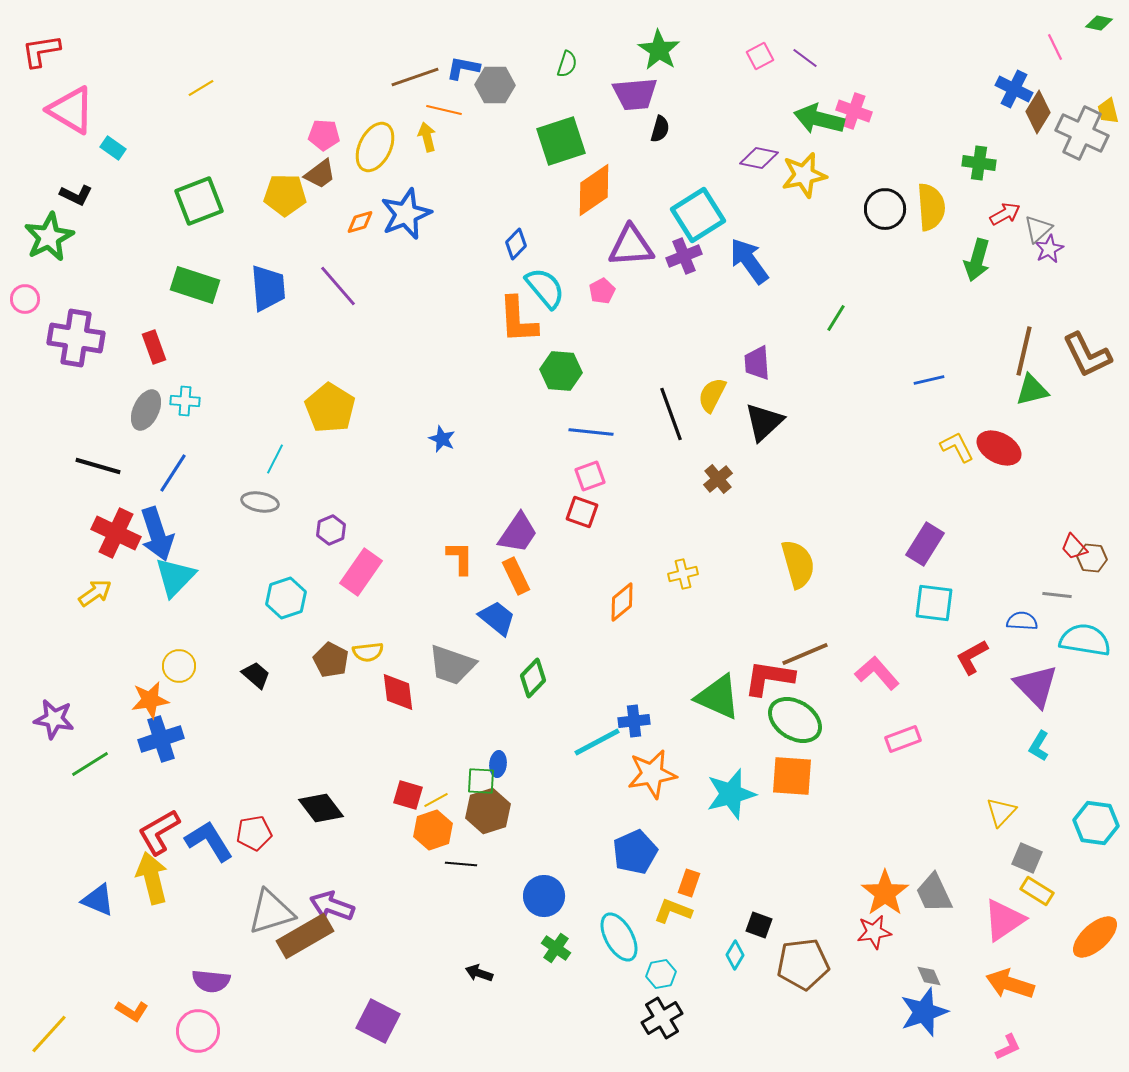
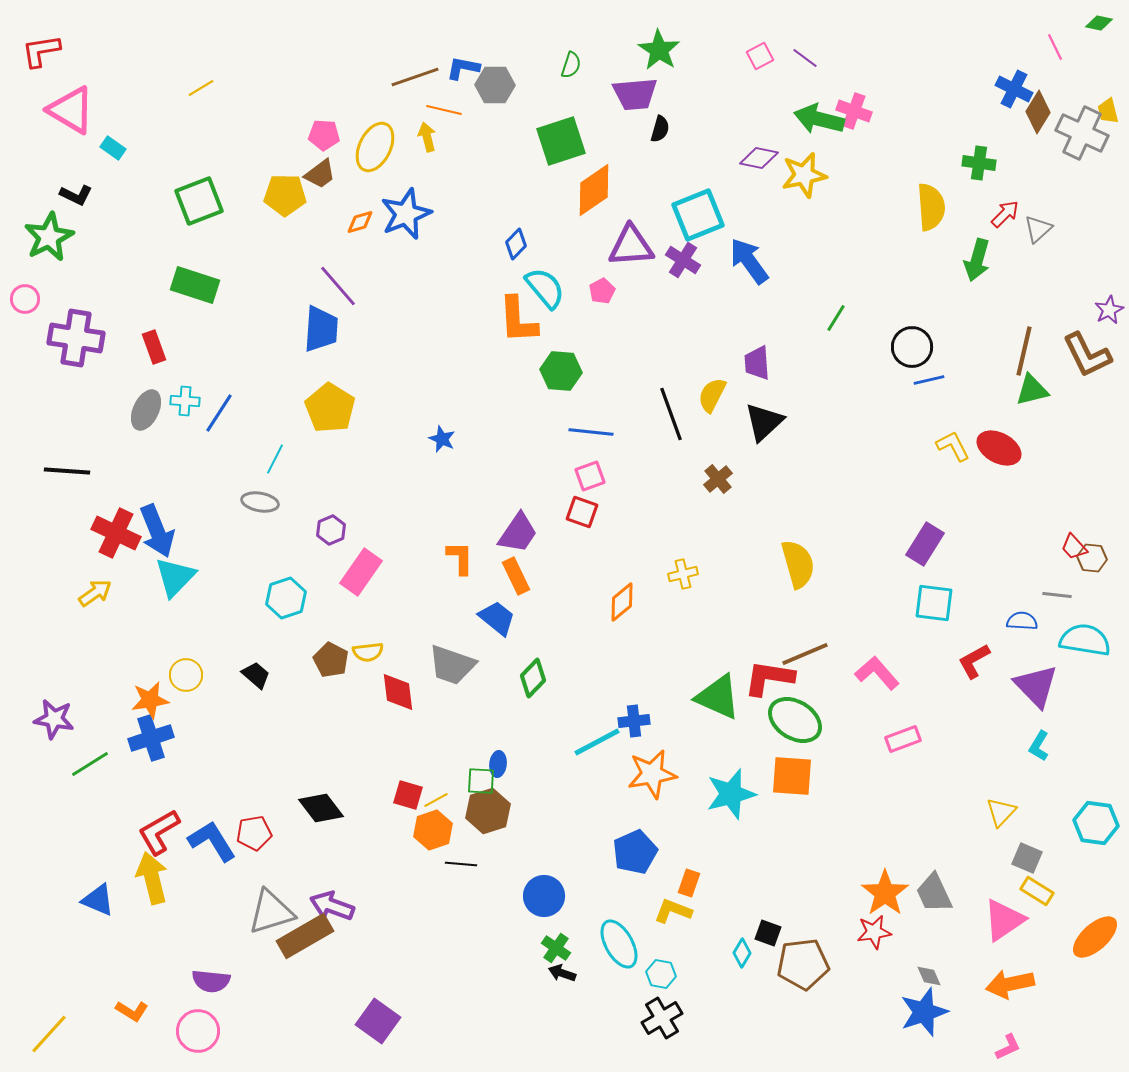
green semicircle at (567, 64): moved 4 px right, 1 px down
black circle at (885, 209): moved 27 px right, 138 px down
red arrow at (1005, 214): rotated 16 degrees counterclockwise
cyan square at (698, 215): rotated 10 degrees clockwise
purple star at (1049, 249): moved 60 px right, 61 px down
purple cross at (684, 256): moved 1 px left, 4 px down; rotated 36 degrees counterclockwise
blue trapezoid at (268, 288): moved 53 px right, 41 px down; rotated 9 degrees clockwise
yellow L-shape at (957, 447): moved 4 px left, 1 px up
black line at (98, 466): moved 31 px left, 5 px down; rotated 12 degrees counterclockwise
blue line at (173, 473): moved 46 px right, 60 px up
blue arrow at (157, 534): moved 3 px up; rotated 4 degrees counterclockwise
red L-shape at (972, 657): moved 2 px right, 4 px down
yellow circle at (179, 666): moved 7 px right, 9 px down
blue cross at (161, 739): moved 10 px left, 1 px up
blue L-shape at (209, 841): moved 3 px right
black square at (759, 925): moved 9 px right, 8 px down
cyan ellipse at (619, 937): moved 7 px down
cyan diamond at (735, 955): moved 7 px right, 2 px up
black arrow at (479, 973): moved 83 px right
cyan hexagon at (661, 974): rotated 20 degrees clockwise
orange arrow at (1010, 984): rotated 30 degrees counterclockwise
purple square at (378, 1021): rotated 9 degrees clockwise
